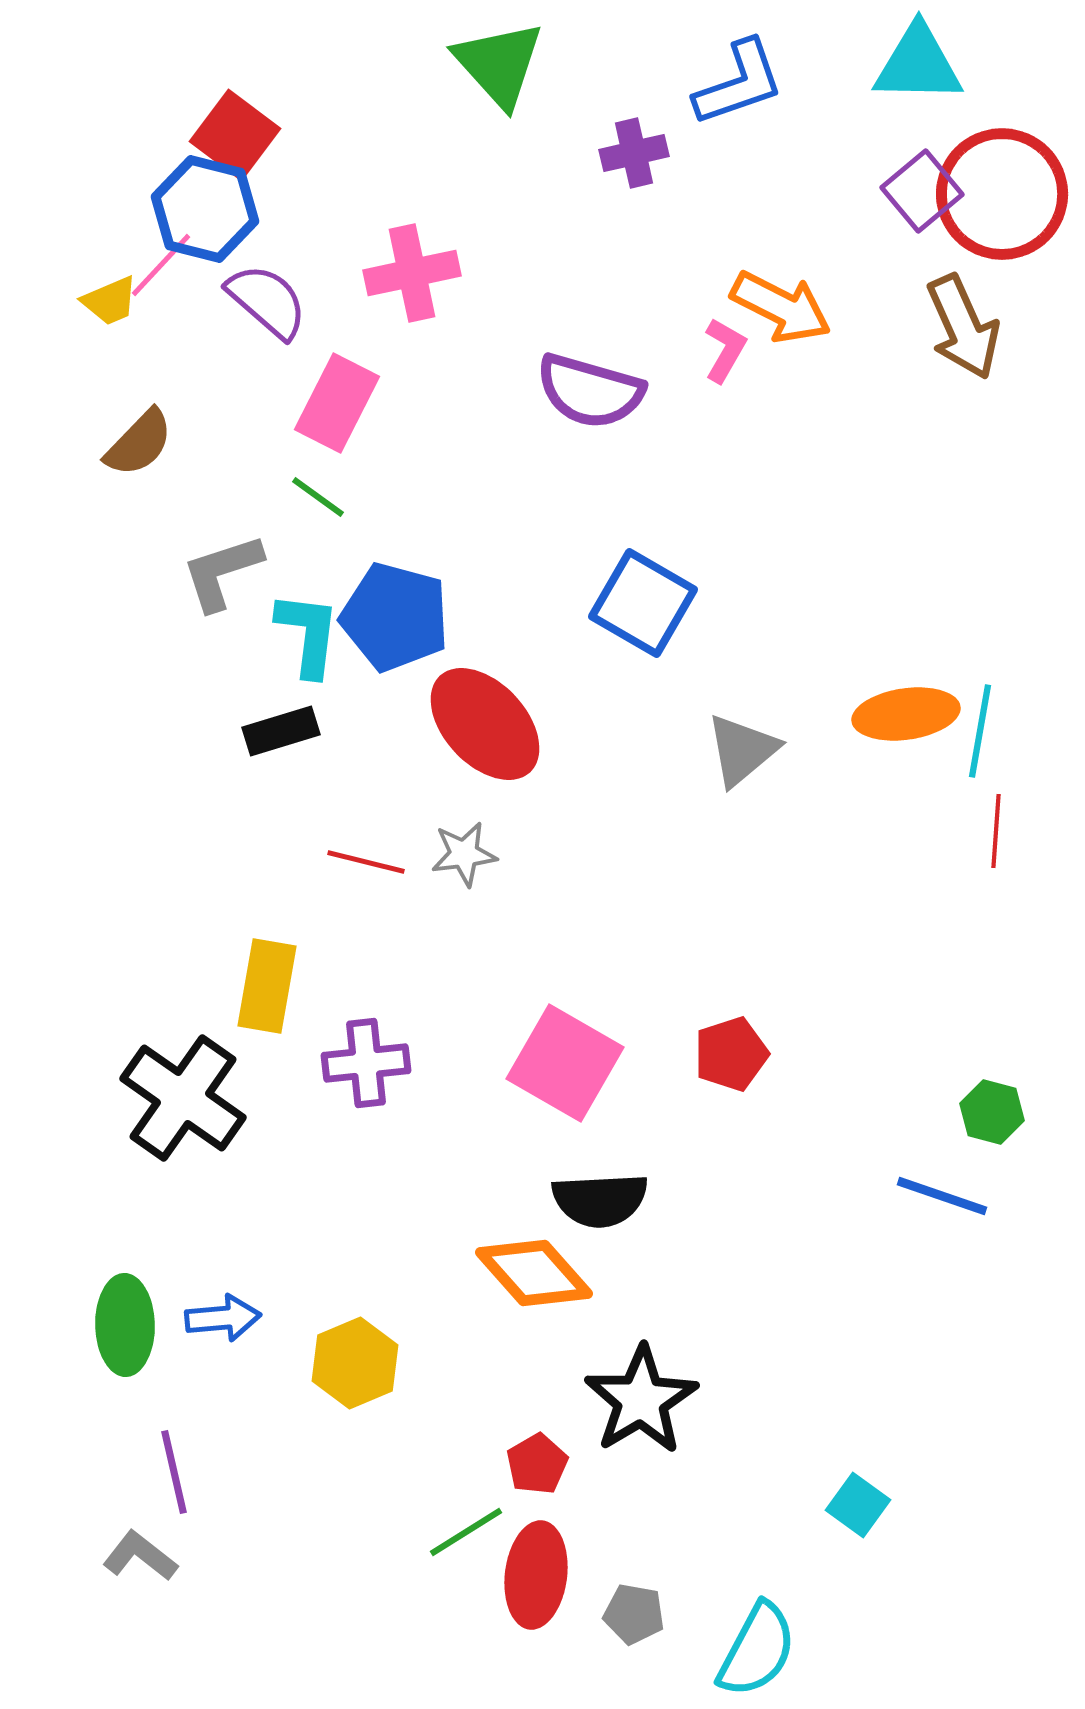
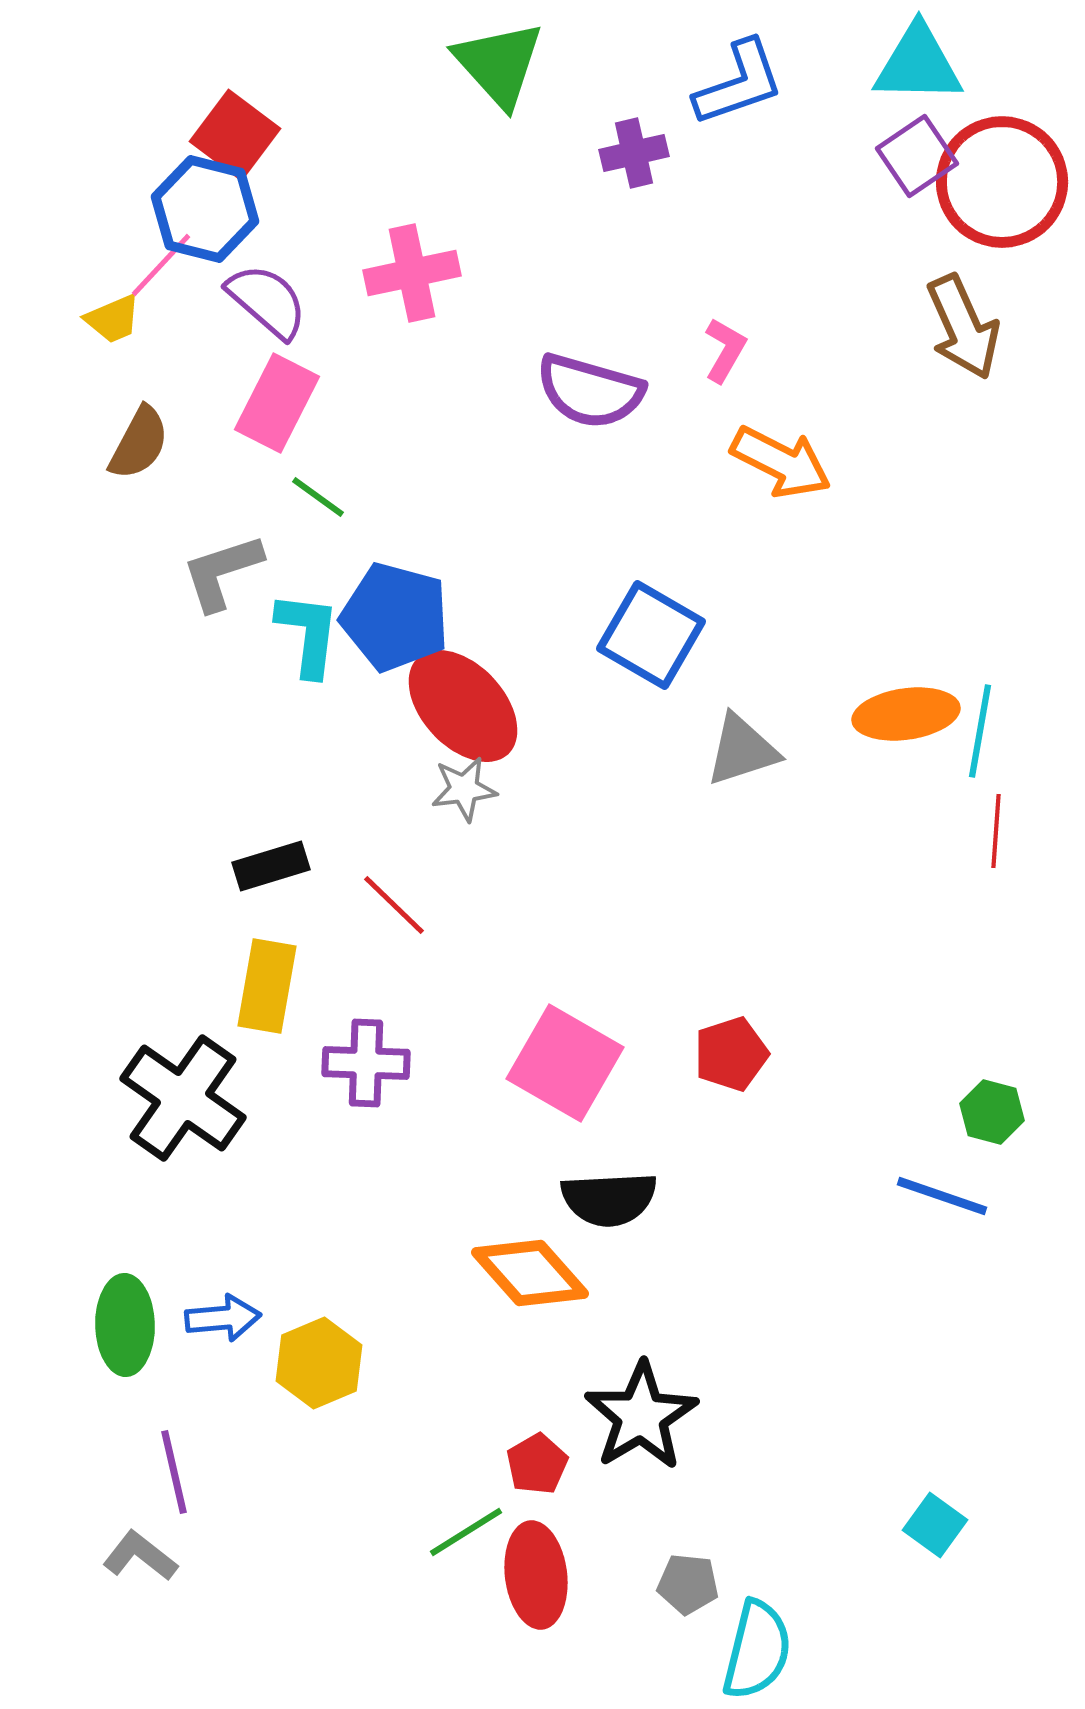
purple square at (922, 191): moved 5 px left, 35 px up; rotated 6 degrees clockwise
red circle at (1002, 194): moved 12 px up
yellow trapezoid at (110, 301): moved 3 px right, 18 px down
orange arrow at (781, 307): moved 155 px down
pink rectangle at (337, 403): moved 60 px left
brown semicircle at (139, 443): rotated 16 degrees counterclockwise
blue square at (643, 603): moved 8 px right, 32 px down
red ellipse at (485, 724): moved 22 px left, 18 px up
black rectangle at (281, 731): moved 10 px left, 135 px down
gray triangle at (742, 750): rotated 22 degrees clockwise
gray star at (464, 854): moved 65 px up
red line at (366, 862): moved 28 px right, 43 px down; rotated 30 degrees clockwise
purple cross at (366, 1063): rotated 8 degrees clockwise
black semicircle at (600, 1200): moved 9 px right, 1 px up
orange diamond at (534, 1273): moved 4 px left
yellow hexagon at (355, 1363): moved 36 px left
black star at (641, 1400): moved 16 px down
cyan square at (858, 1505): moved 77 px right, 20 px down
red ellipse at (536, 1575): rotated 14 degrees counterclockwise
gray pentagon at (634, 1614): moved 54 px right, 30 px up; rotated 4 degrees counterclockwise
cyan semicircle at (757, 1650): rotated 14 degrees counterclockwise
